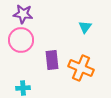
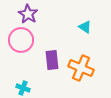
purple star: moved 5 px right; rotated 24 degrees clockwise
cyan triangle: rotated 32 degrees counterclockwise
cyan cross: rotated 24 degrees clockwise
